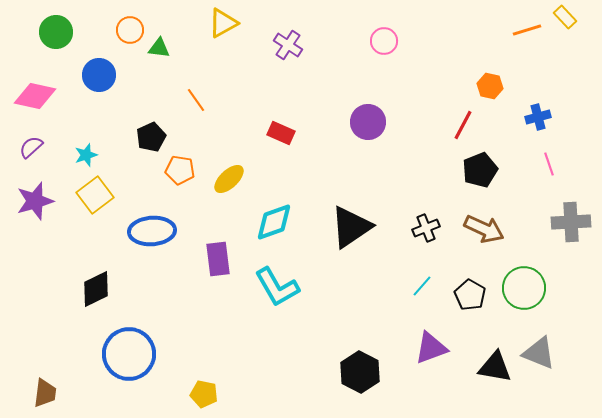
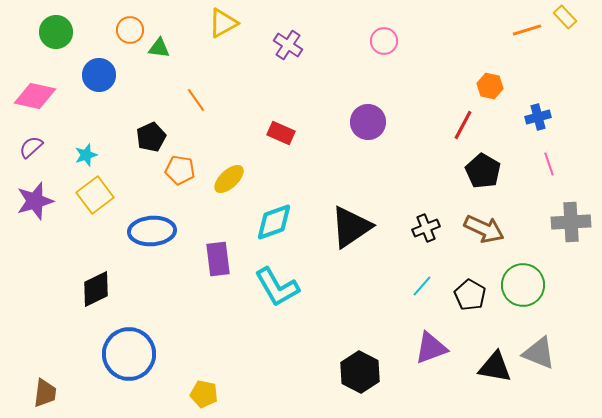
black pentagon at (480, 170): moved 3 px right, 1 px down; rotated 20 degrees counterclockwise
green circle at (524, 288): moved 1 px left, 3 px up
